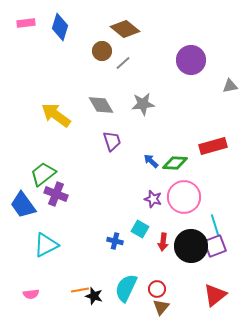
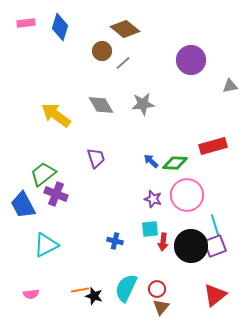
purple trapezoid: moved 16 px left, 17 px down
pink circle: moved 3 px right, 2 px up
blue trapezoid: rotated 8 degrees clockwise
cyan square: moved 10 px right; rotated 36 degrees counterclockwise
